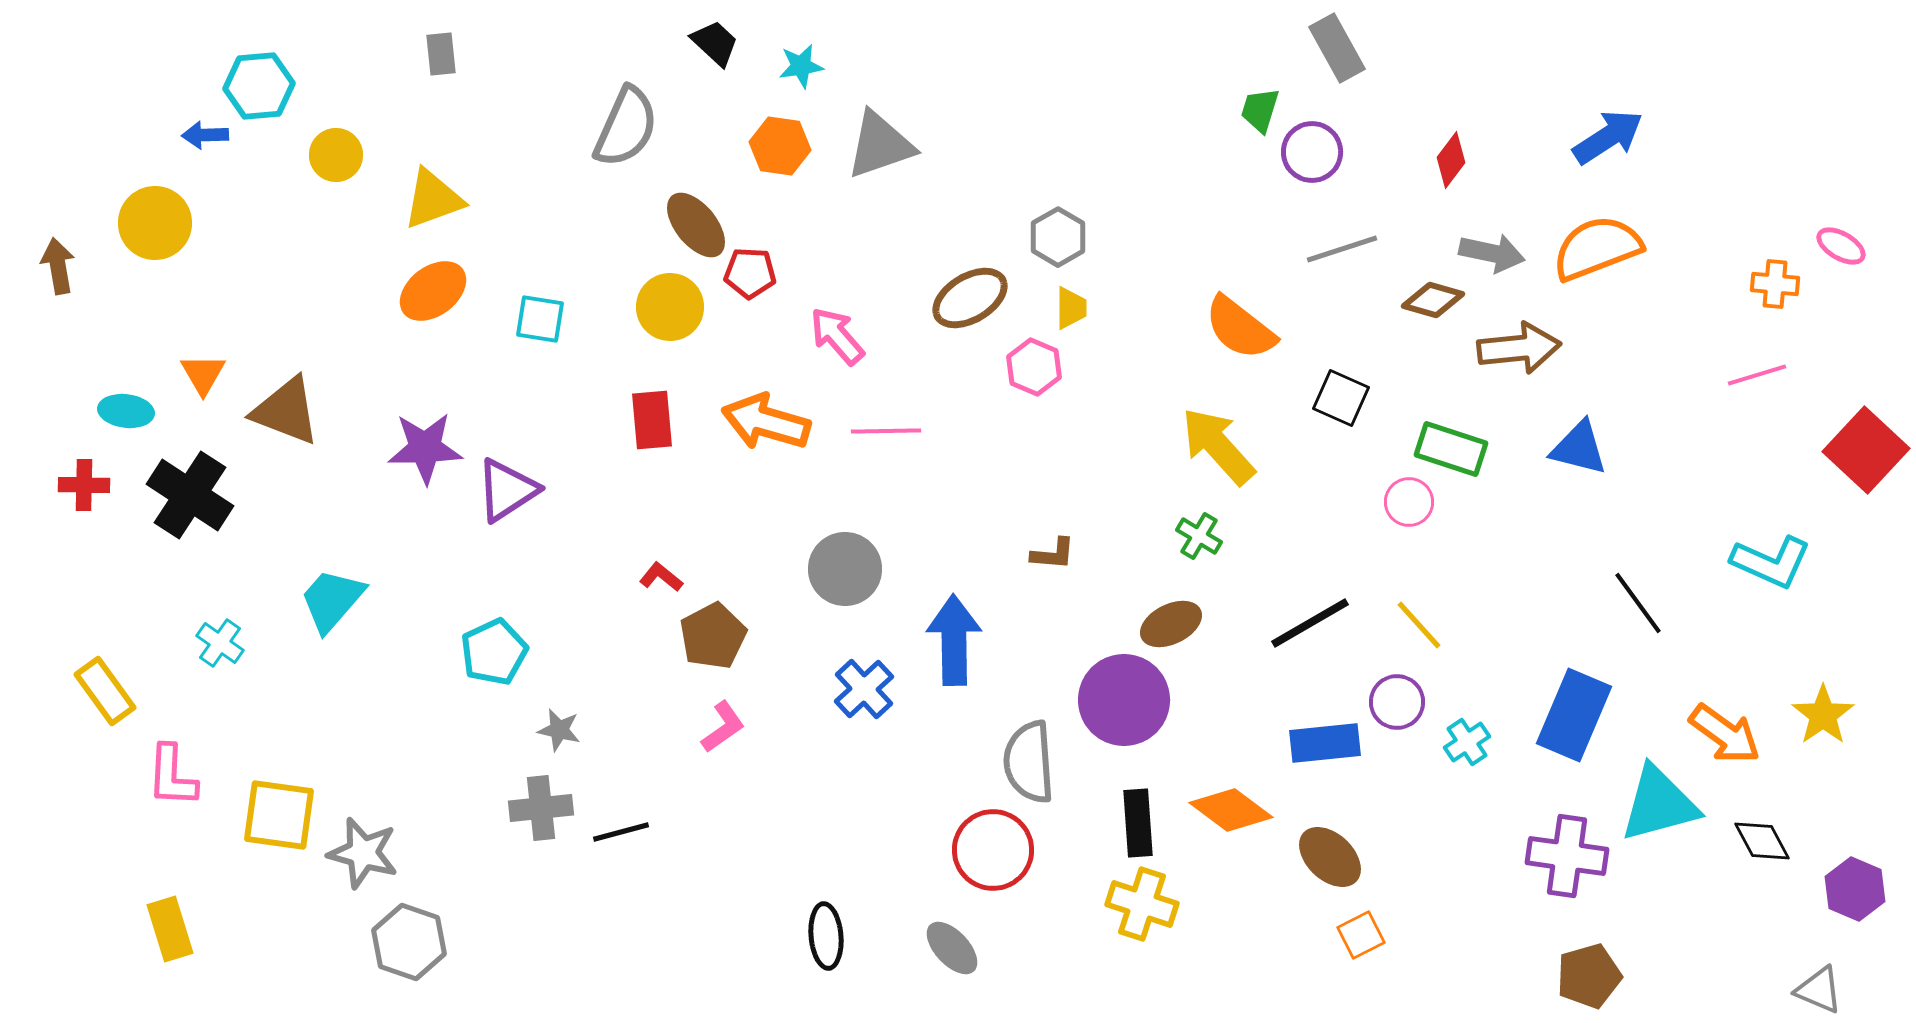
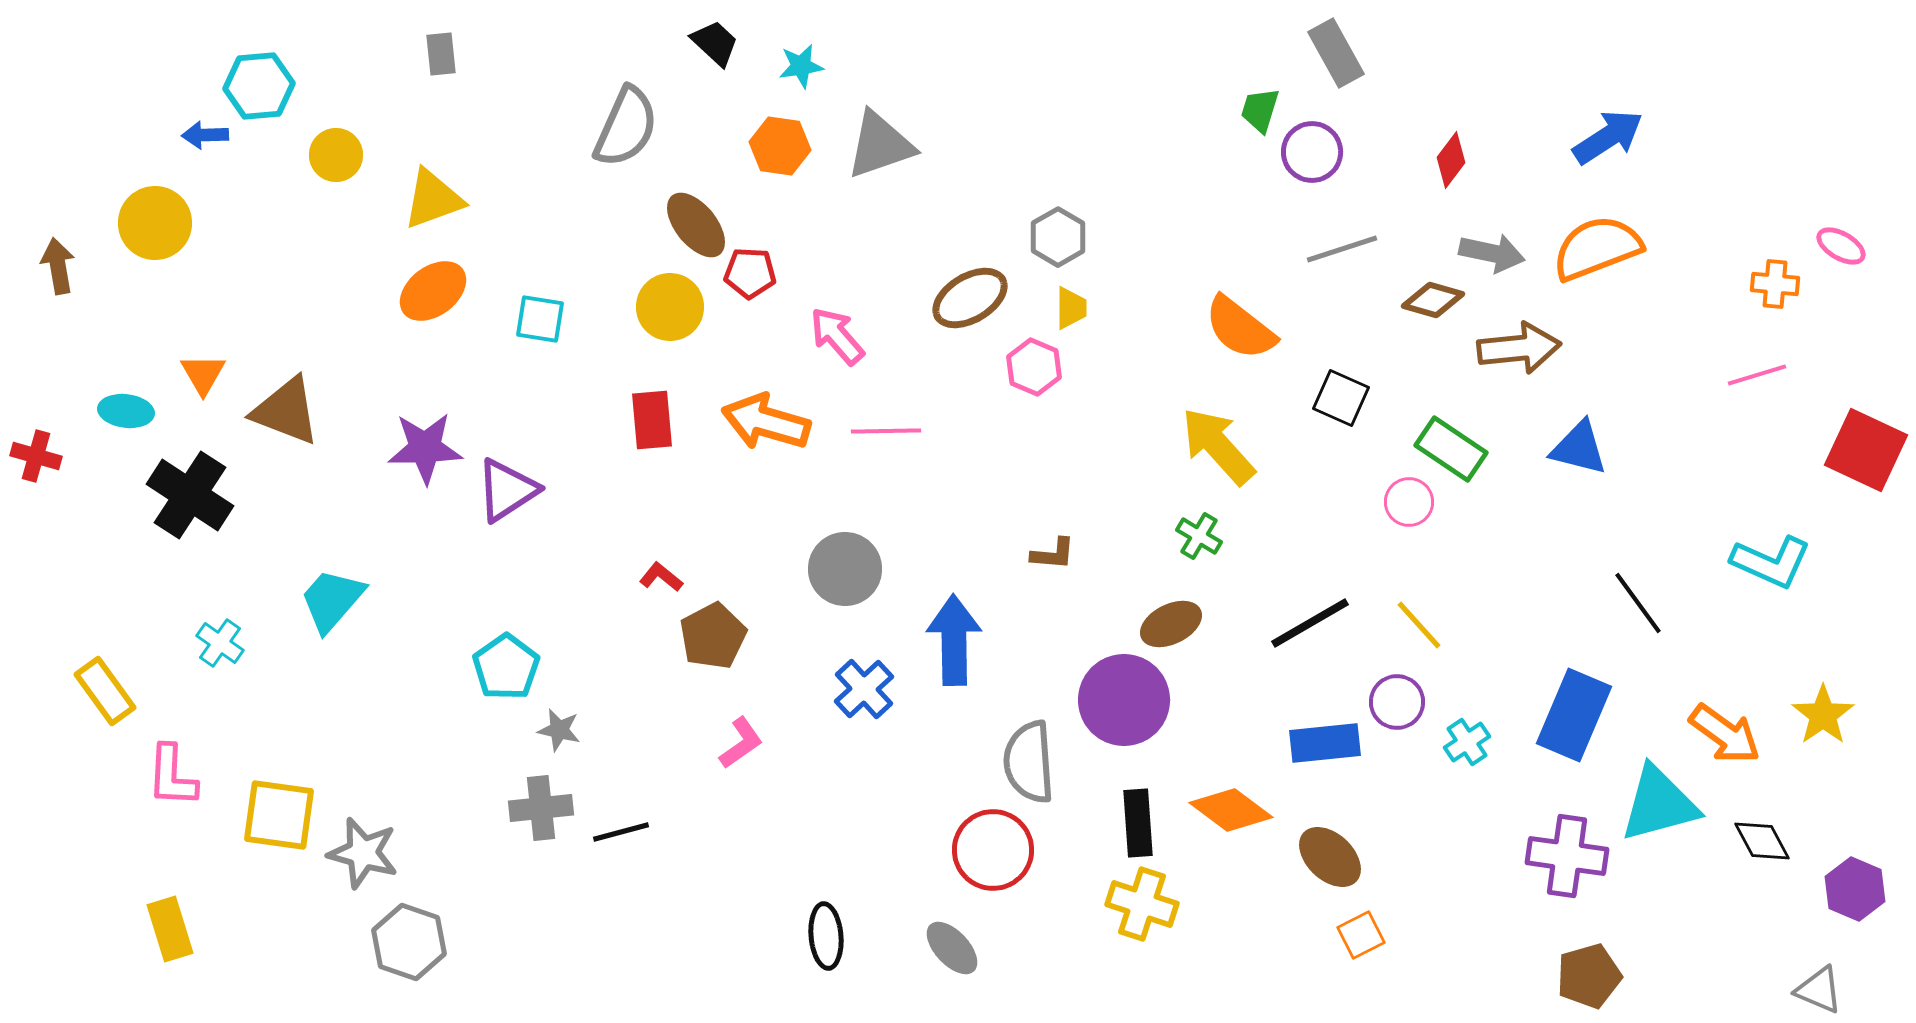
gray rectangle at (1337, 48): moved 1 px left, 5 px down
green rectangle at (1451, 449): rotated 16 degrees clockwise
red square at (1866, 450): rotated 18 degrees counterclockwise
red cross at (84, 485): moved 48 px left, 29 px up; rotated 15 degrees clockwise
cyan pentagon at (494, 652): moved 12 px right, 15 px down; rotated 10 degrees counterclockwise
pink L-shape at (723, 727): moved 18 px right, 16 px down
